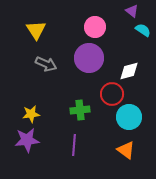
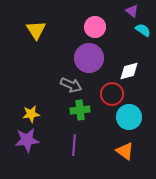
gray arrow: moved 25 px right, 21 px down
orange triangle: moved 1 px left, 1 px down
